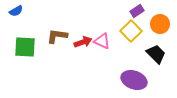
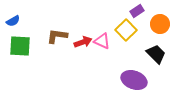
blue semicircle: moved 3 px left, 10 px down
yellow square: moved 5 px left, 1 px up
green square: moved 5 px left, 1 px up
